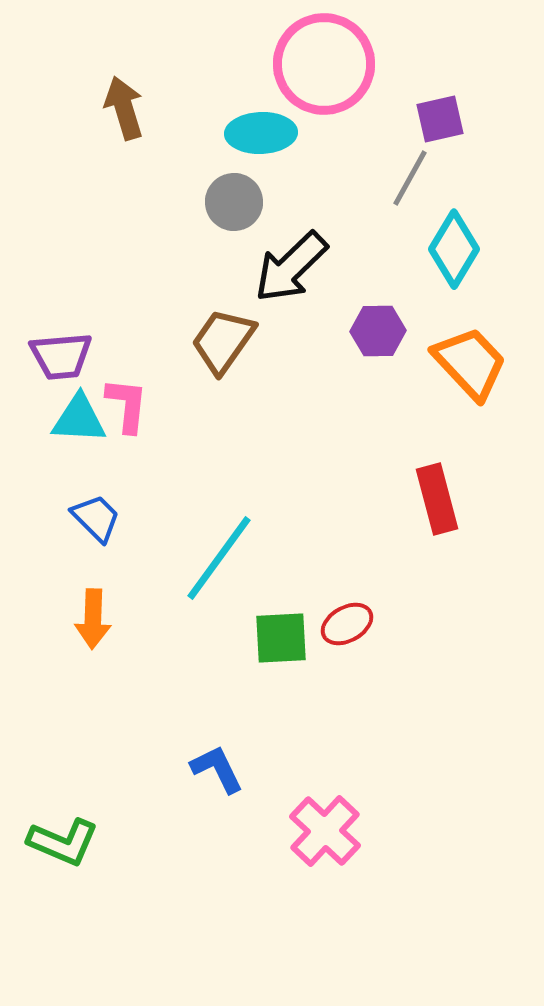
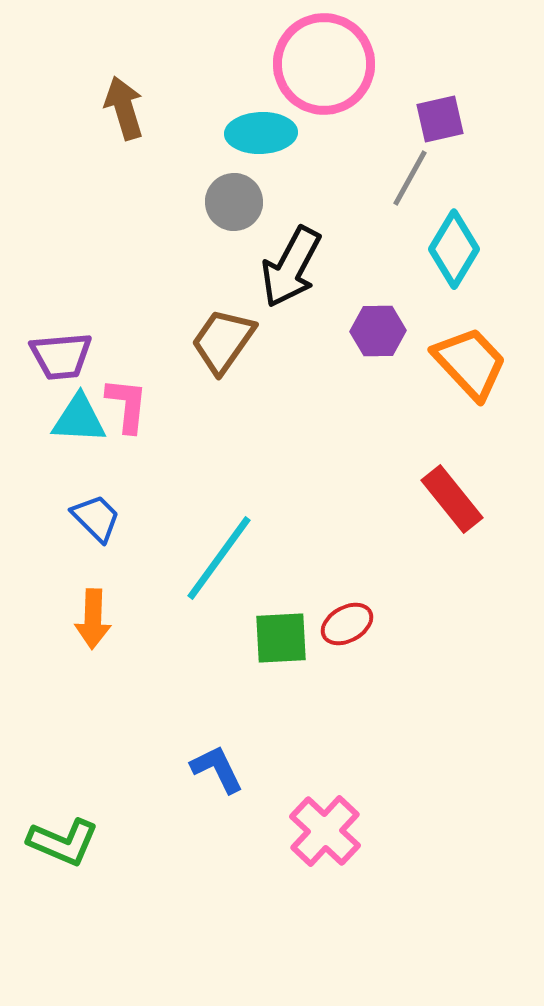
black arrow: rotated 18 degrees counterclockwise
red rectangle: moved 15 px right; rotated 24 degrees counterclockwise
